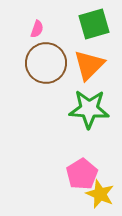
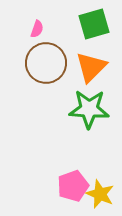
orange triangle: moved 2 px right, 2 px down
pink pentagon: moved 9 px left, 12 px down; rotated 12 degrees clockwise
